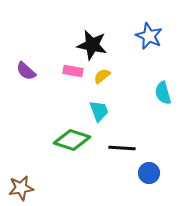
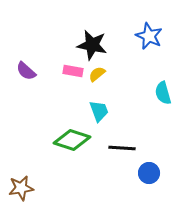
yellow semicircle: moved 5 px left, 2 px up
